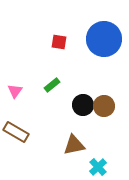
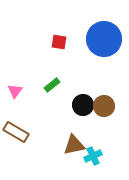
cyan cross: moved 5 px left, 11 px up; rotated 18 degrees clockwise
